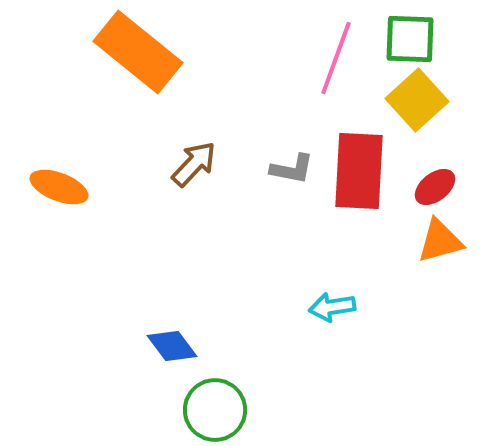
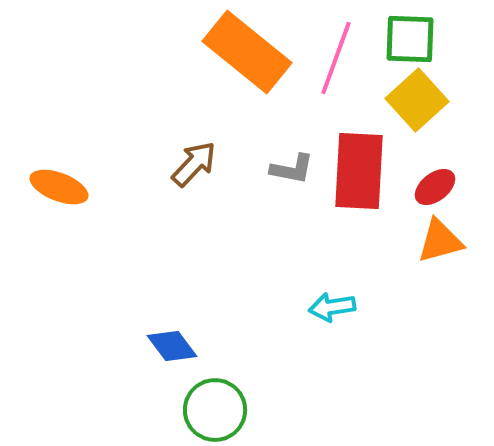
orange rectangle: moved 109 px right
